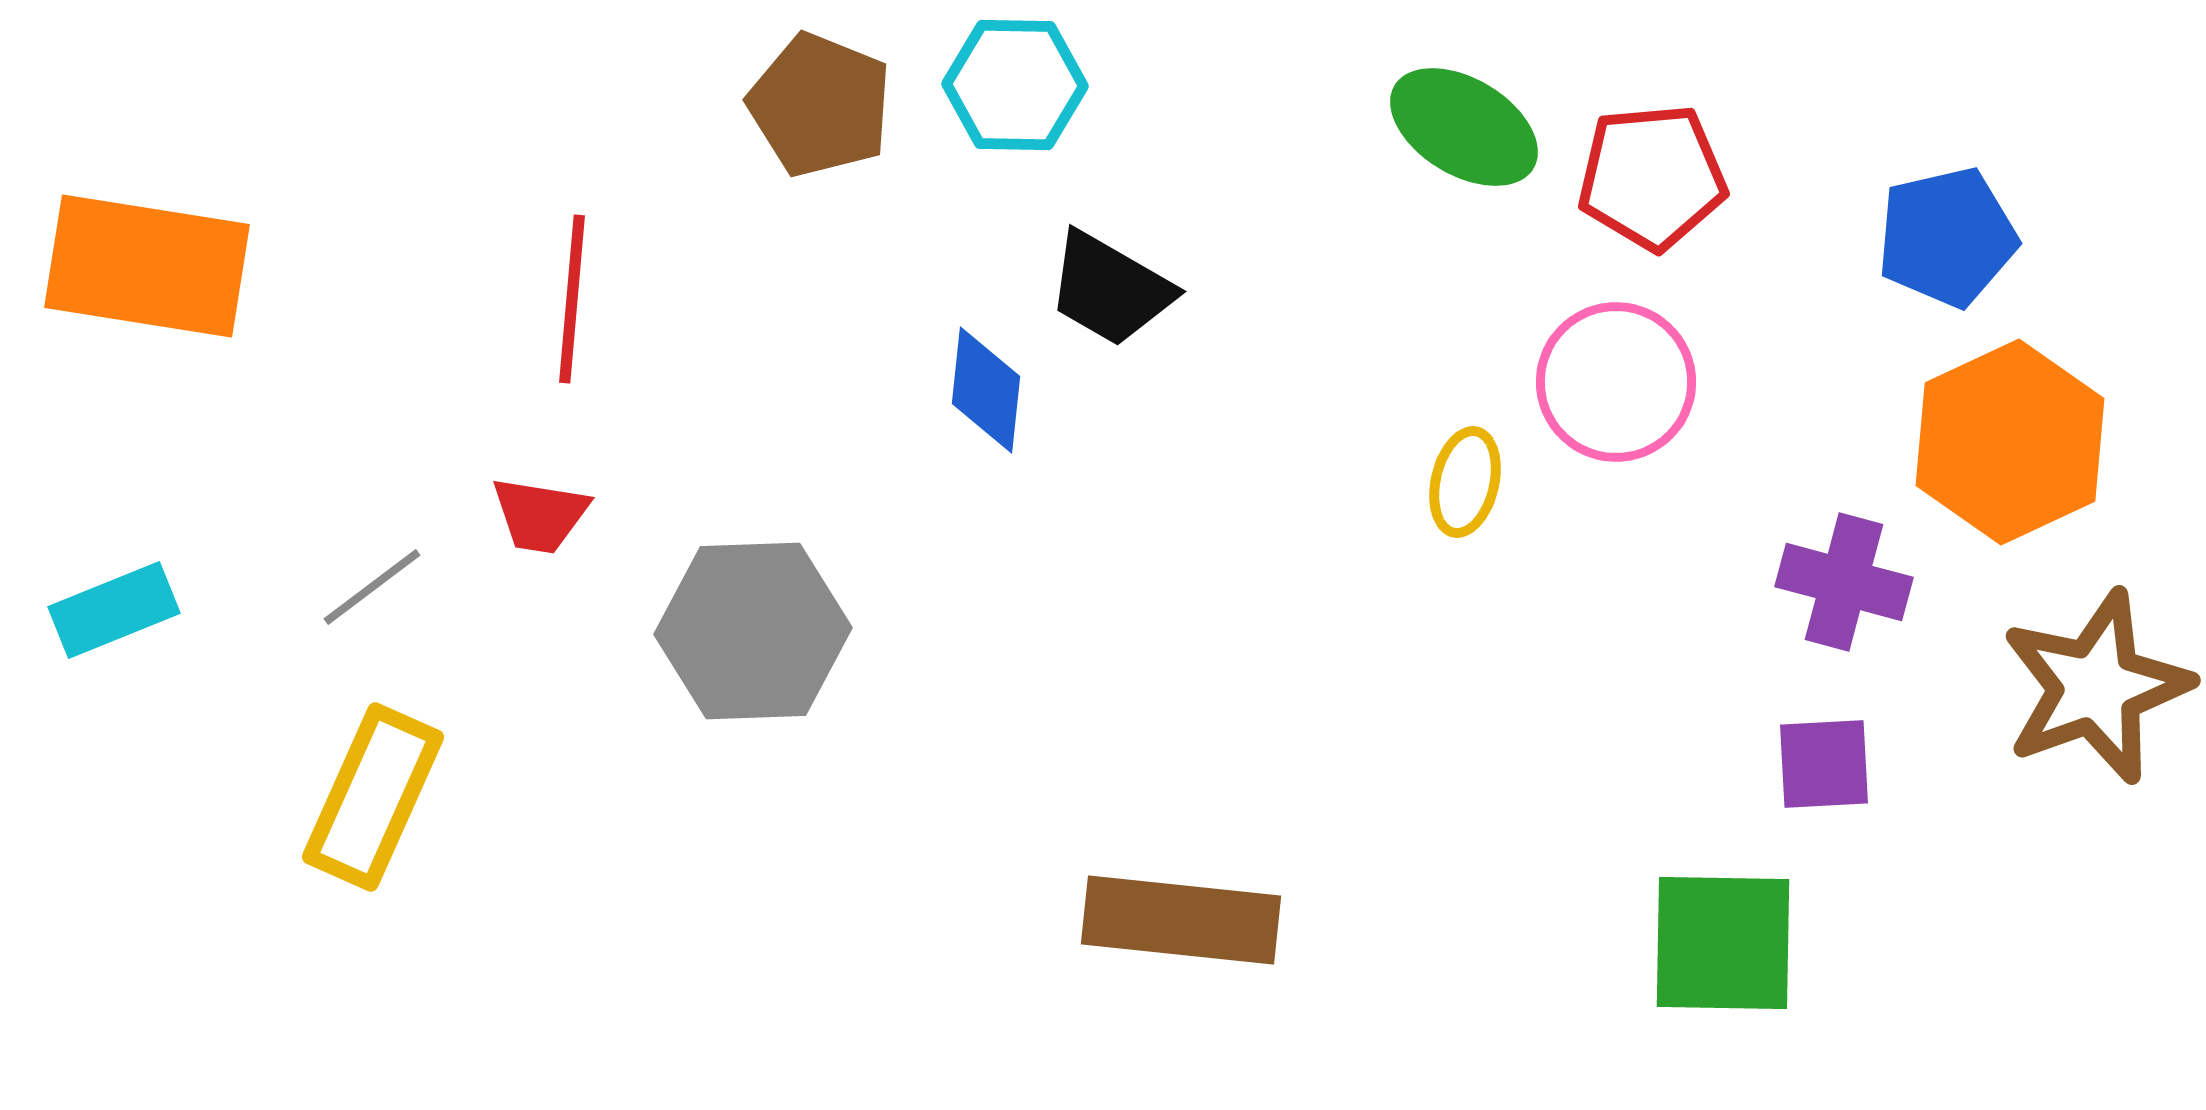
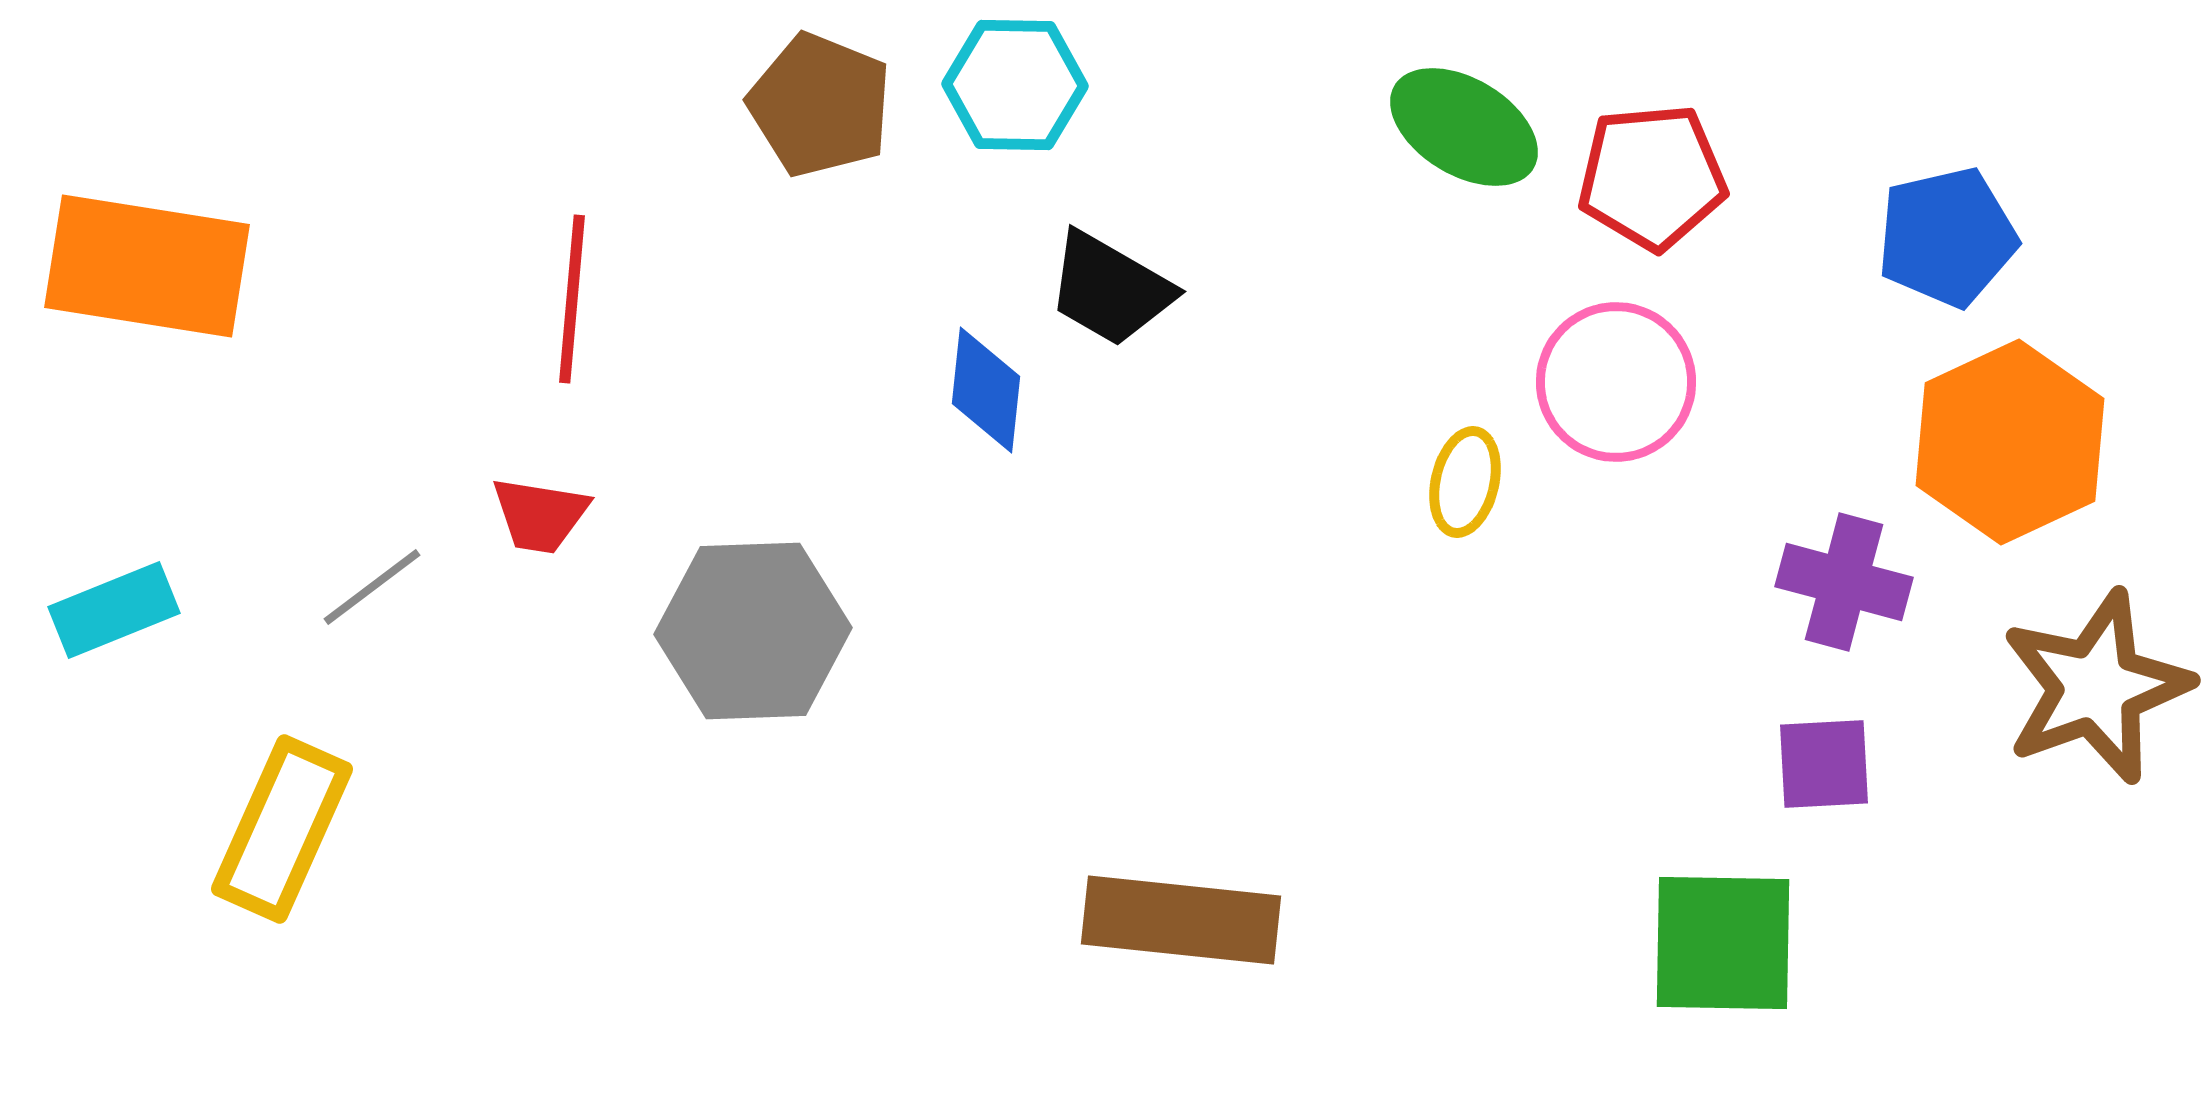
yellow rectangle: moved 91 px left, 32 px down
